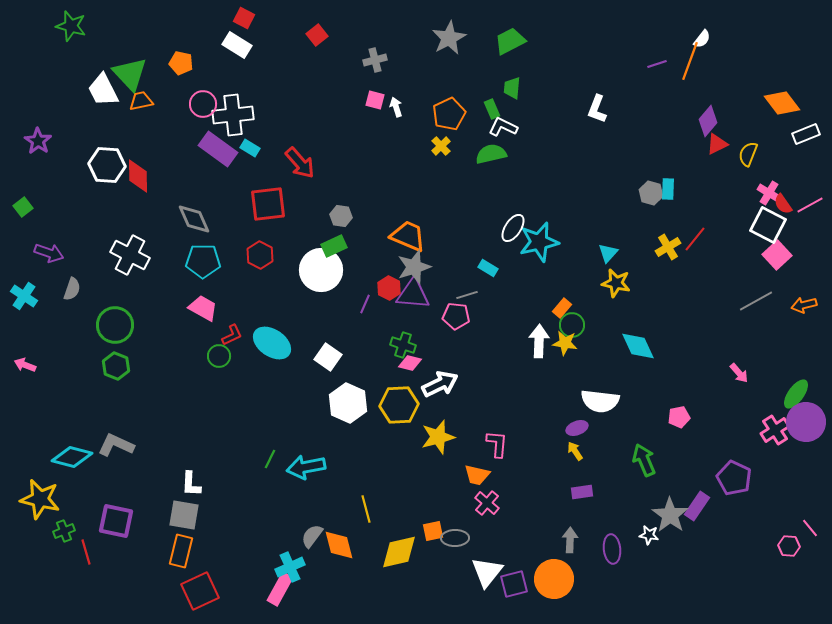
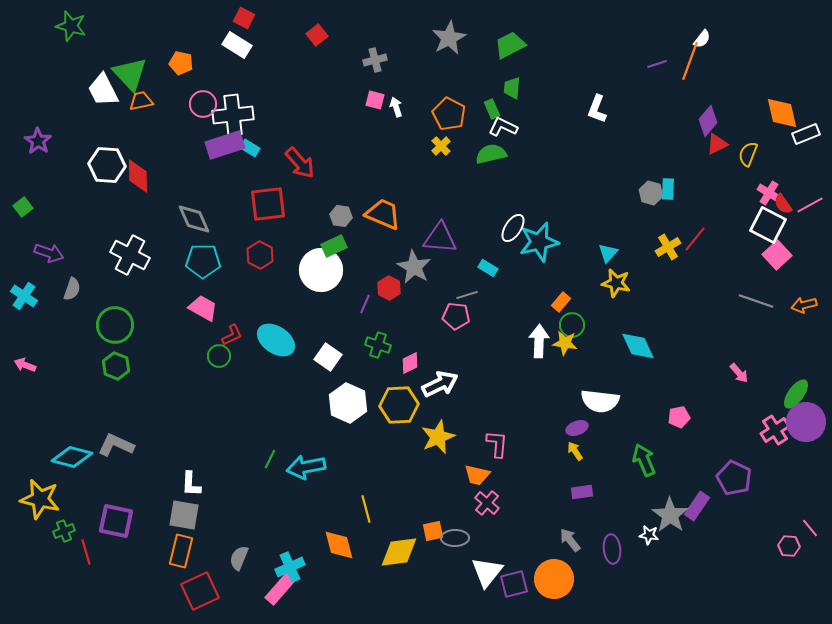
green trapezoid at (510, 41): moved 4 px down
orange diamond at (782, 103): moved 10 px down; rotated 24 degrees clockwise
orange pentagon at (449, 114): rotated 20 degrees counterclockwise
purple rectangle at (218, 149): moved 7 px right, 4 px up; rotated 54 degrees counterclockwise
orange trapezoid at (408, 236): moved 25 px left, 22 px up
gray star at (414, 267): rotated 24 degrees counterclockwise
purple triangle at (413, 294): moved 27 px right, 56 px up
gray line at (756, 301): rotated 48 degrees clockwise
orange rectangle at (562, 308): moved 1 px left, 6 px up
cyan ellipse at (272, 343): moved 4 px right, 3 px up
green cross at (403, 345): moved 25 px left
pink diamond at (410, 363): rotated 40 degrees counterclockwise
yellow star at (438, 437): rotated 8 degrees counterclockwise
gray semicircle at (312, 536): moved 73 px left, 22 px down; rotated 15 degrees counterclockwise
gray arrow at (570, 540): rotated 40 degrees counterclockwise
yellow diamond at (399, 552): rotated 6 degrees clockwise
pink rectangle at (280, 589): rotated 12 degrees clockwise
